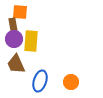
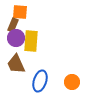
brown rectangle: rotated 32 degrees clockwise
purple circle: moved 2 px right, 1 px up
orange circle: moved 1 px right
